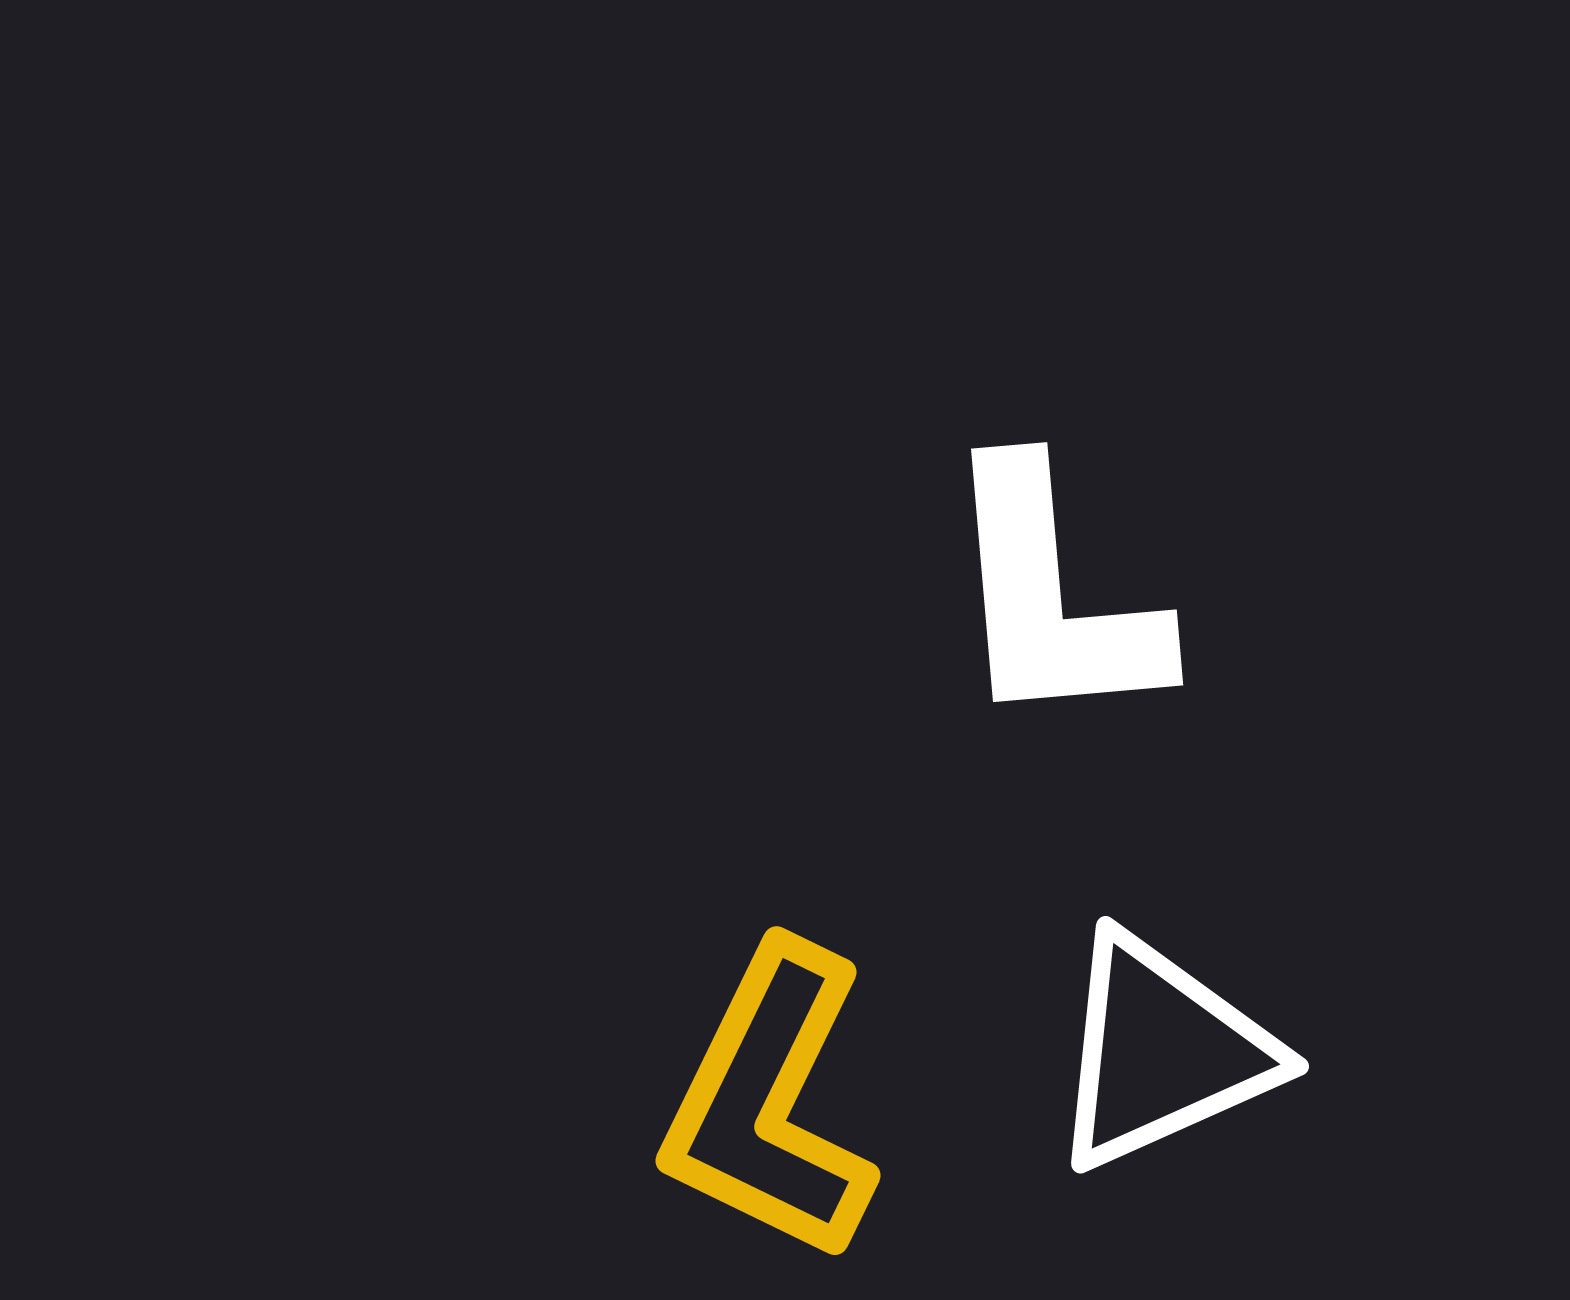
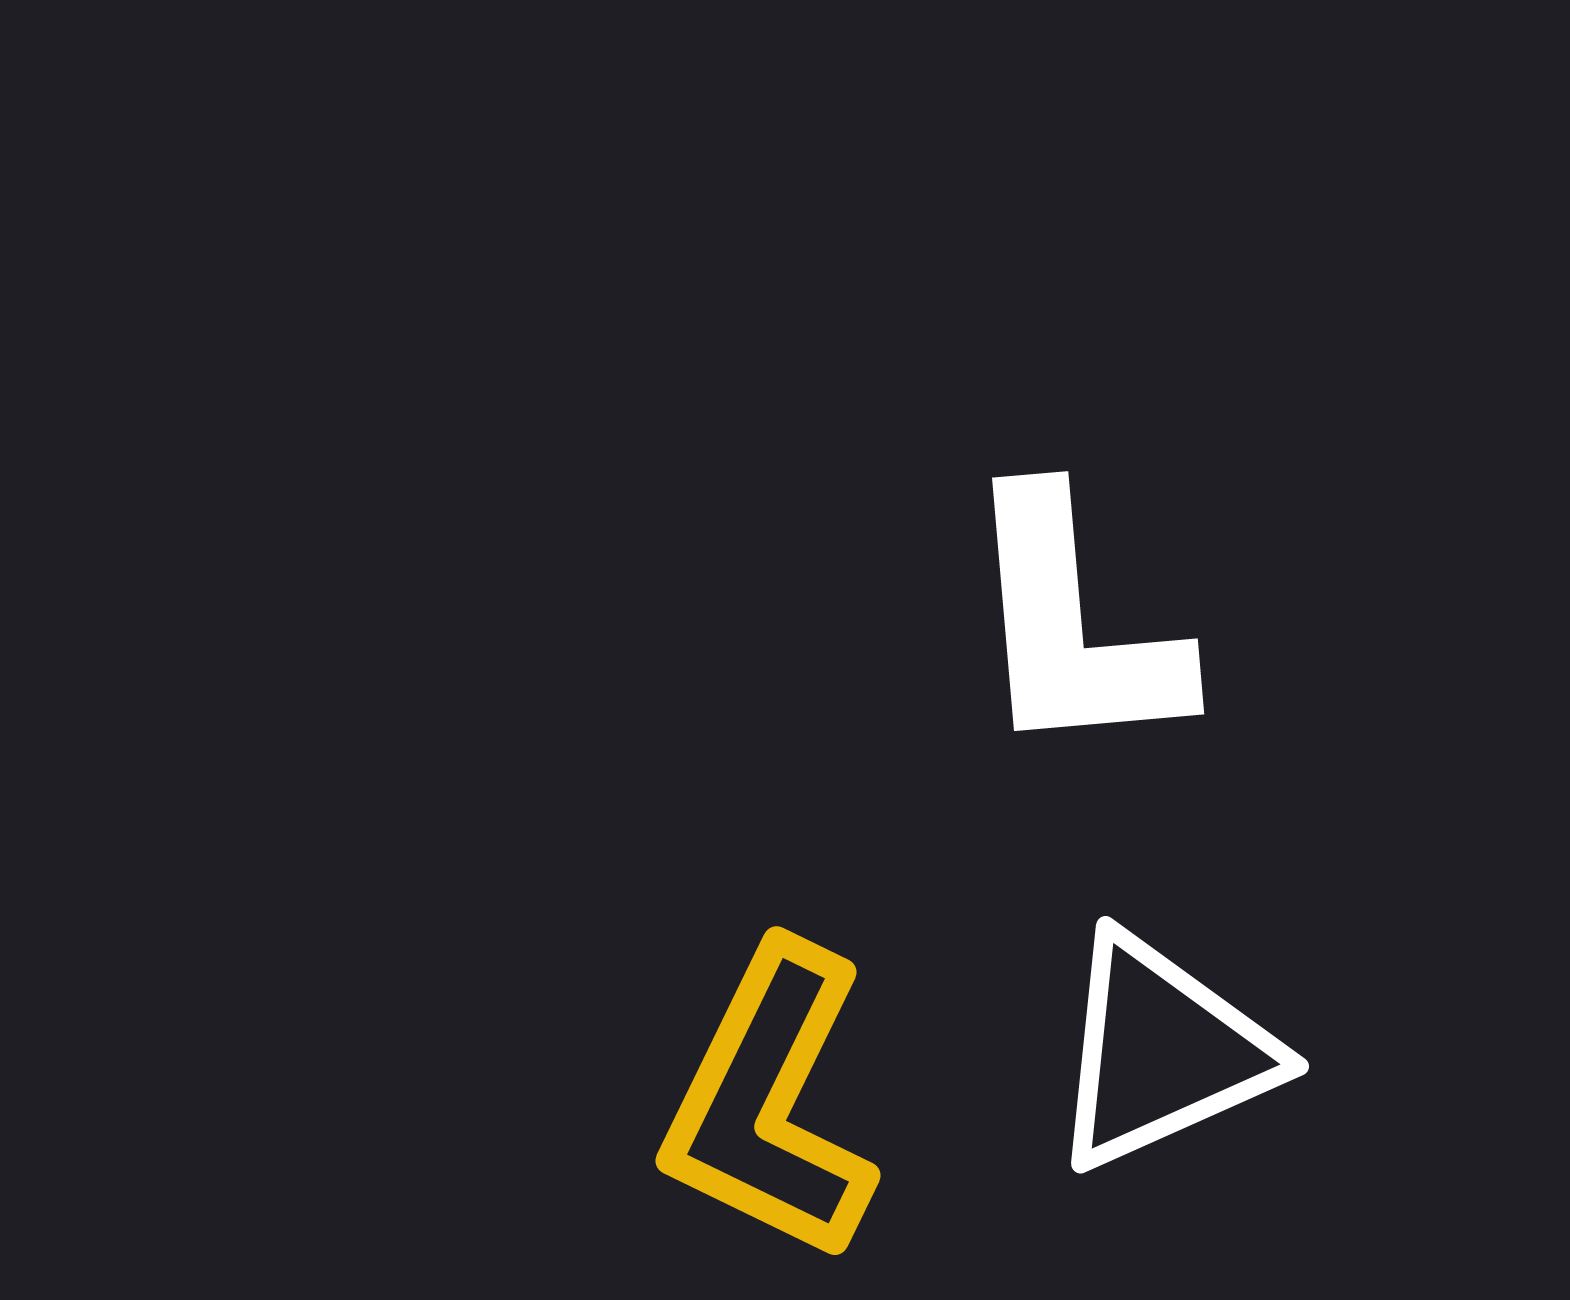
white L-shape: moved 21 px right, 29 px down
